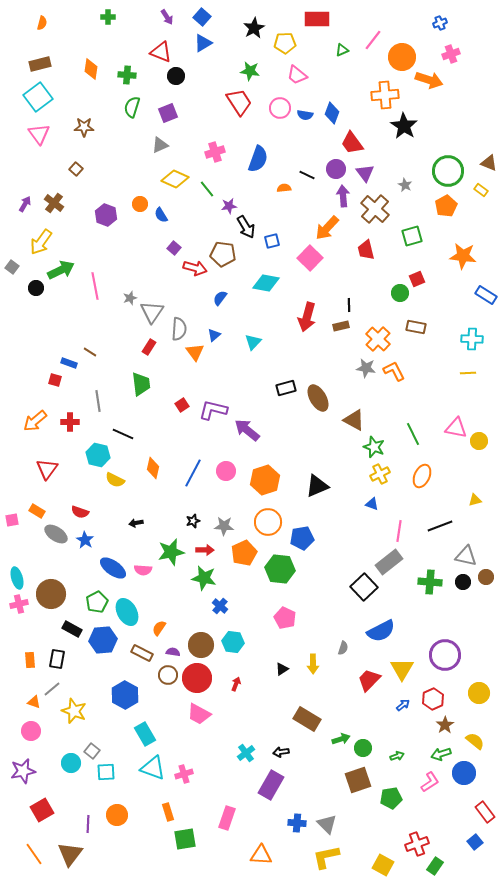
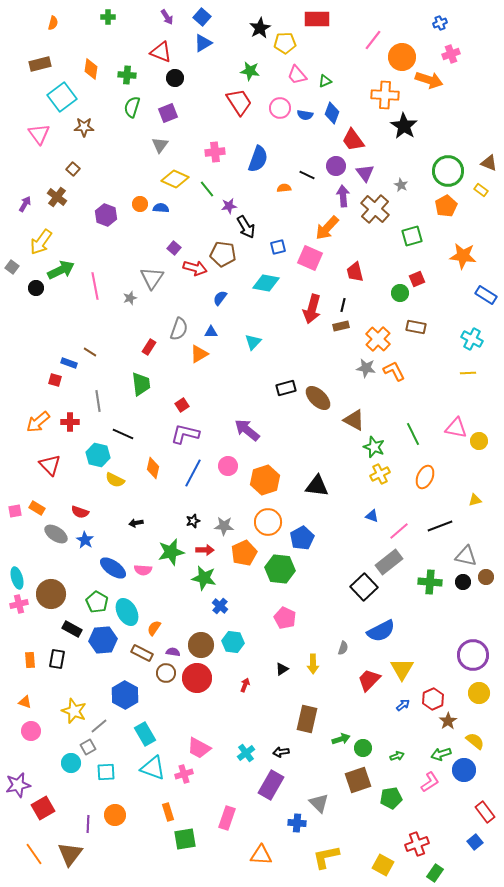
orange semicircle at (42, 23): moved 11 px right
black star at (254, 28): moved 6 px right
green triangle at (342, 50): moved 17 px left, 31 px down
pink trapezoid at (297, 75): rotated 10 degrees clockwise
black circle at (176, 76): moved 1 px left, 2 px down
orange cross at (385, 95): rotated 8 degrees clockwise
cyan square at (38, 97): moved 24 px right
red trapezoid at (352, 143): moved 1 px right, 3 px up
gray triangle at (160, 145): rotated 30 degrees counterclockwise
pink cross at (215, 152): rotated 12 degrees clockwise
brown square at (76, 169): moved 3 px left
purple circle at (336, 169): moved 3 px up
gray star at (405, 185): moved 4 px left
brown cross at (54, 203): moved 3 px right, 6 px up
blue semicircle at (161, 215): moved 7 px up; rotated 126 degrees clockwise
blue square at (272, 241): moved 6 px right, 6 px down
red trapezoid at (366, 250): moved 11 px left, 22 px down
pink square at (310, 258): rotated 20 degrees counterclockwise
black line at (349, 305): moved 6 px left; rotated 16 degrees clockwise
gray triangle at (152, 312): moved 34 px up
red arrow at (307, 317): moved 5 px right, 8 px up
gray semicircle at (179, 329): rotated 15 degrees clockwise
blue triangle at (214, 335): moved 3 px left, 3 px up; rotated 40 degrees clockwise
cyan cross at (472, 339): rotated 25 degrees clockwise
orange triangle at (195, 352): moved 4 px right, 2 px down; rotated 36 degrees clockwise
brown ellipse at (318, 398): rotated 16 degrees counterclockwise
purple L-shape at (213, 410): moved 28 px left, 24 px down
orange arrow at (35, 421): moved 3 px right, 1 px down
red triangle at (47, 469): moved 3 px right, 4 px up; rotated 20 degrees counterclockwise
pink circle at (226, 471): moved 2 px right, 5 px up
orange ellipse at (422, 476): moved 3 px right, 1 px down
black triangle at (317, 486): rotated 30 degrees clockwise
blue triangle at (372, 504): moved 12 px down
orange rectangle at (37, 511): moved 3 px up
pink square at (12, 520): moved 3 px right, 9 px up
pink line at (399, 531): rotated 40 degrees clockwise
blue pentagon at (302, 538): rotated 20 degrees counterclockwise
green pentagon at (97, 602): rotated 15 degrees counterclockwise
orange semicircle at (159, 628): moved 5 px left
purple circle at (445, 655): moved 28 px right
brown circle at (168, 675): moved 2 px left, 2 px up
red arrow at (236, 684): moved 9 px right, 1 px down
gray line at (52, 689): moved 47 px right, 37 px down
orange triangle at (34, 702): moved 9 px left
pink trapezoid at (199, 714): moved 34 px down
brown rectangle at (307, 719): rotated 72 degrees clockwise
brown star at (445, 725): moved 3 px right, 4 px up
gray square at (92, 751): moved 4 px left, 4 px up; rotated 21 degrees clockwise
purple star at (23, 771): moved 5 px left, 14 px down
blue circle at (464, 773): moved 3 px up
red square at (42, 810): moved 1 px right, 2 px up
orange circle at (117, 815): moved 2 px left
gray triangle at (327, 824): moved 8 px left, 21 px up
green rectangle at (435, 866): moved 7 px down
